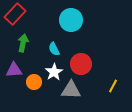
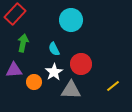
yellow line: rotated 24 degrees clockwise
